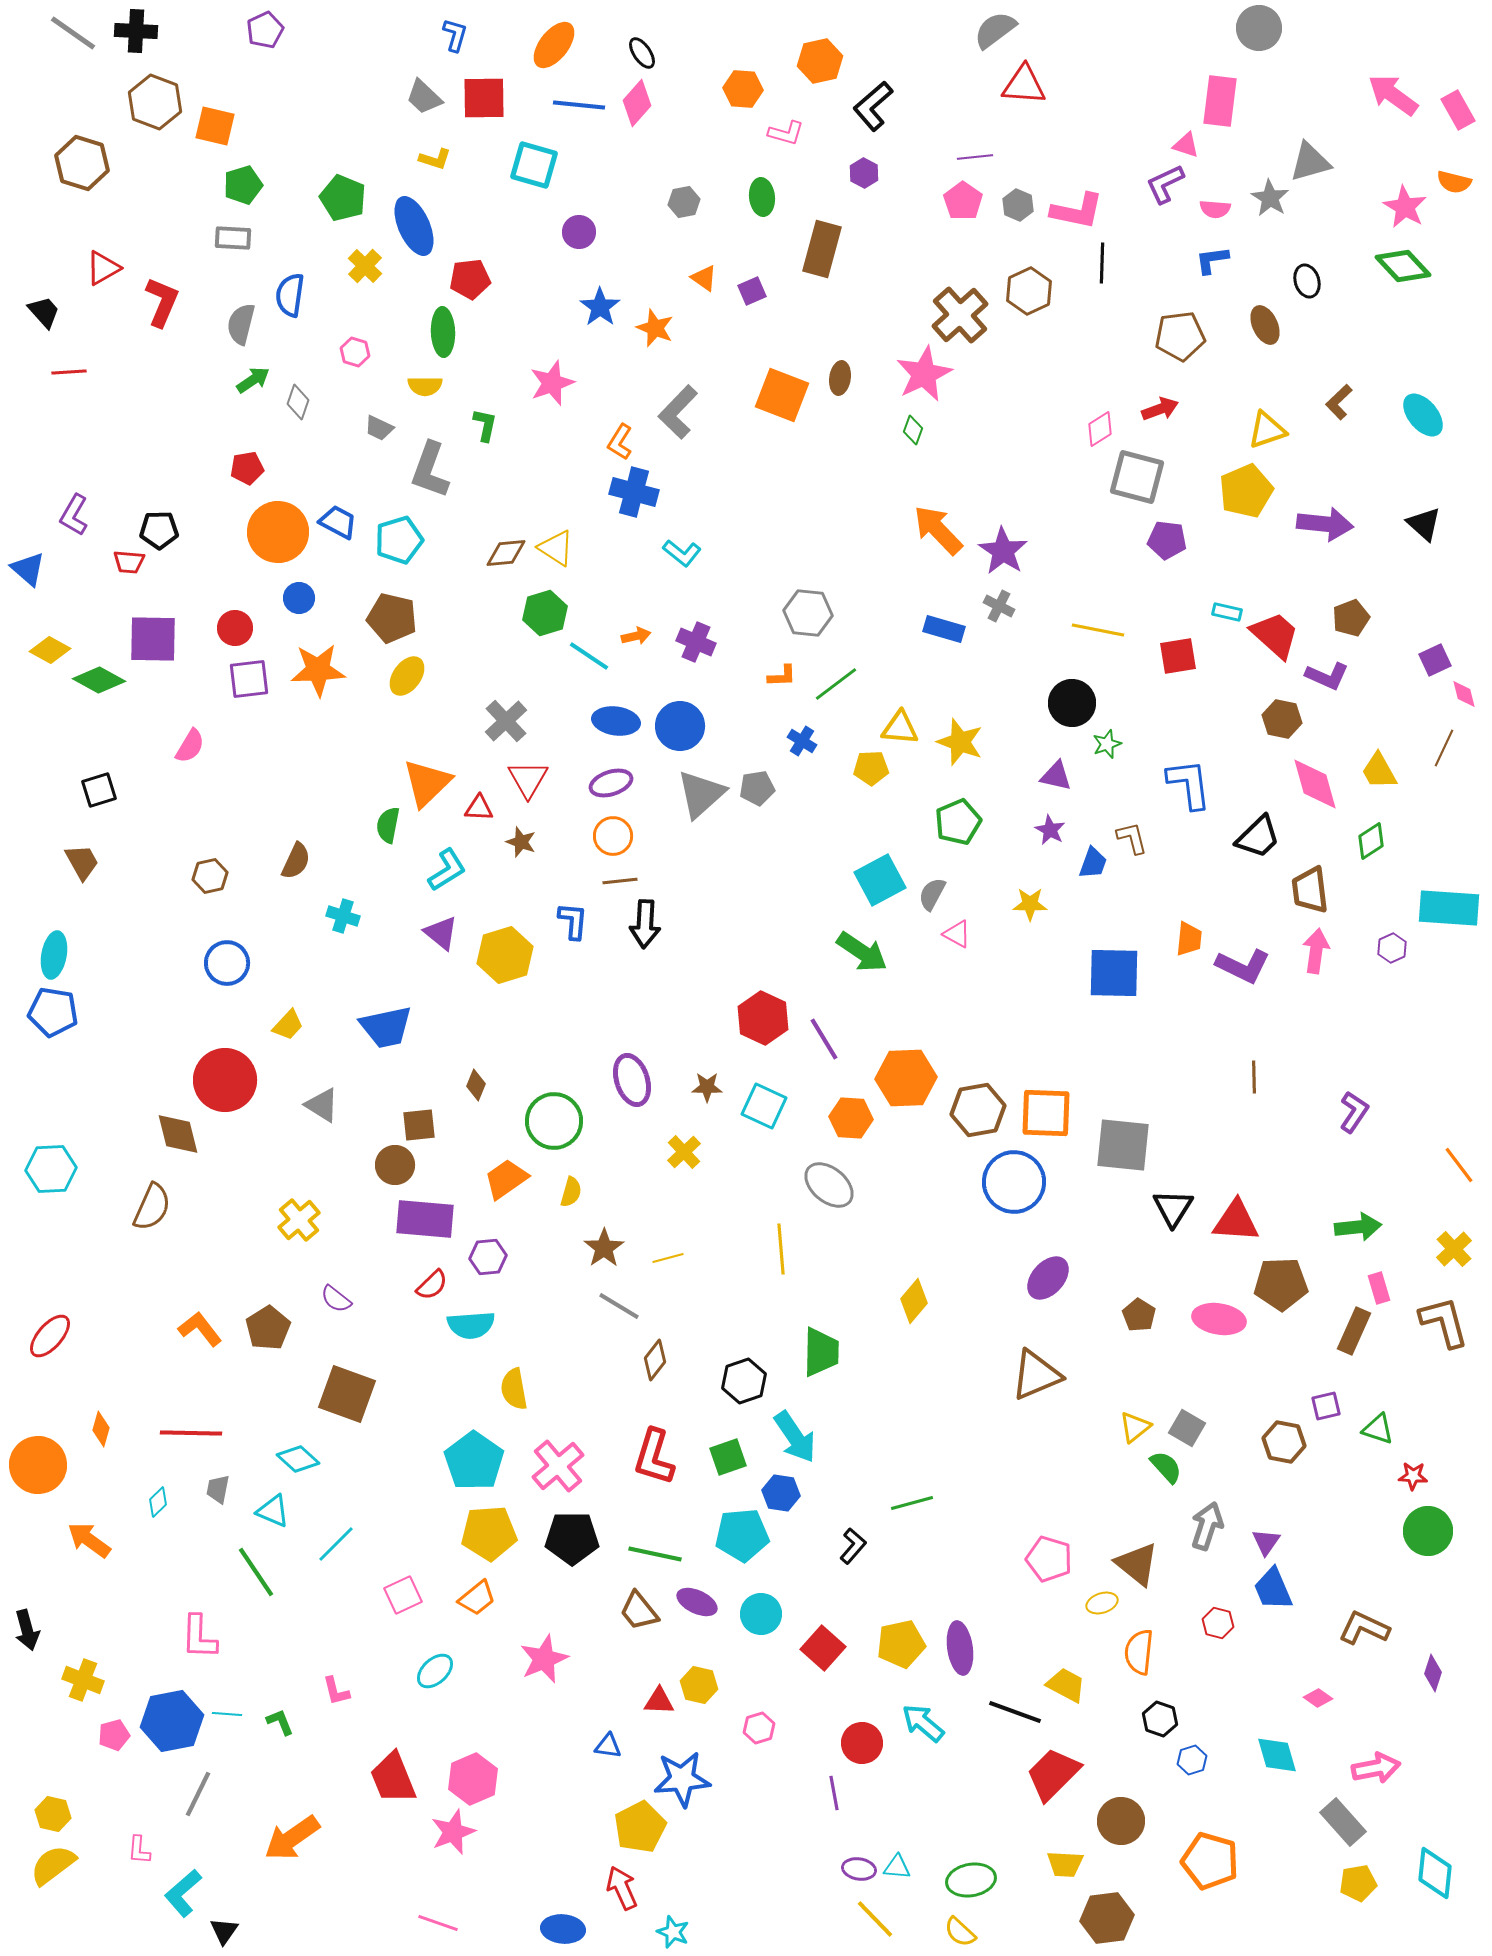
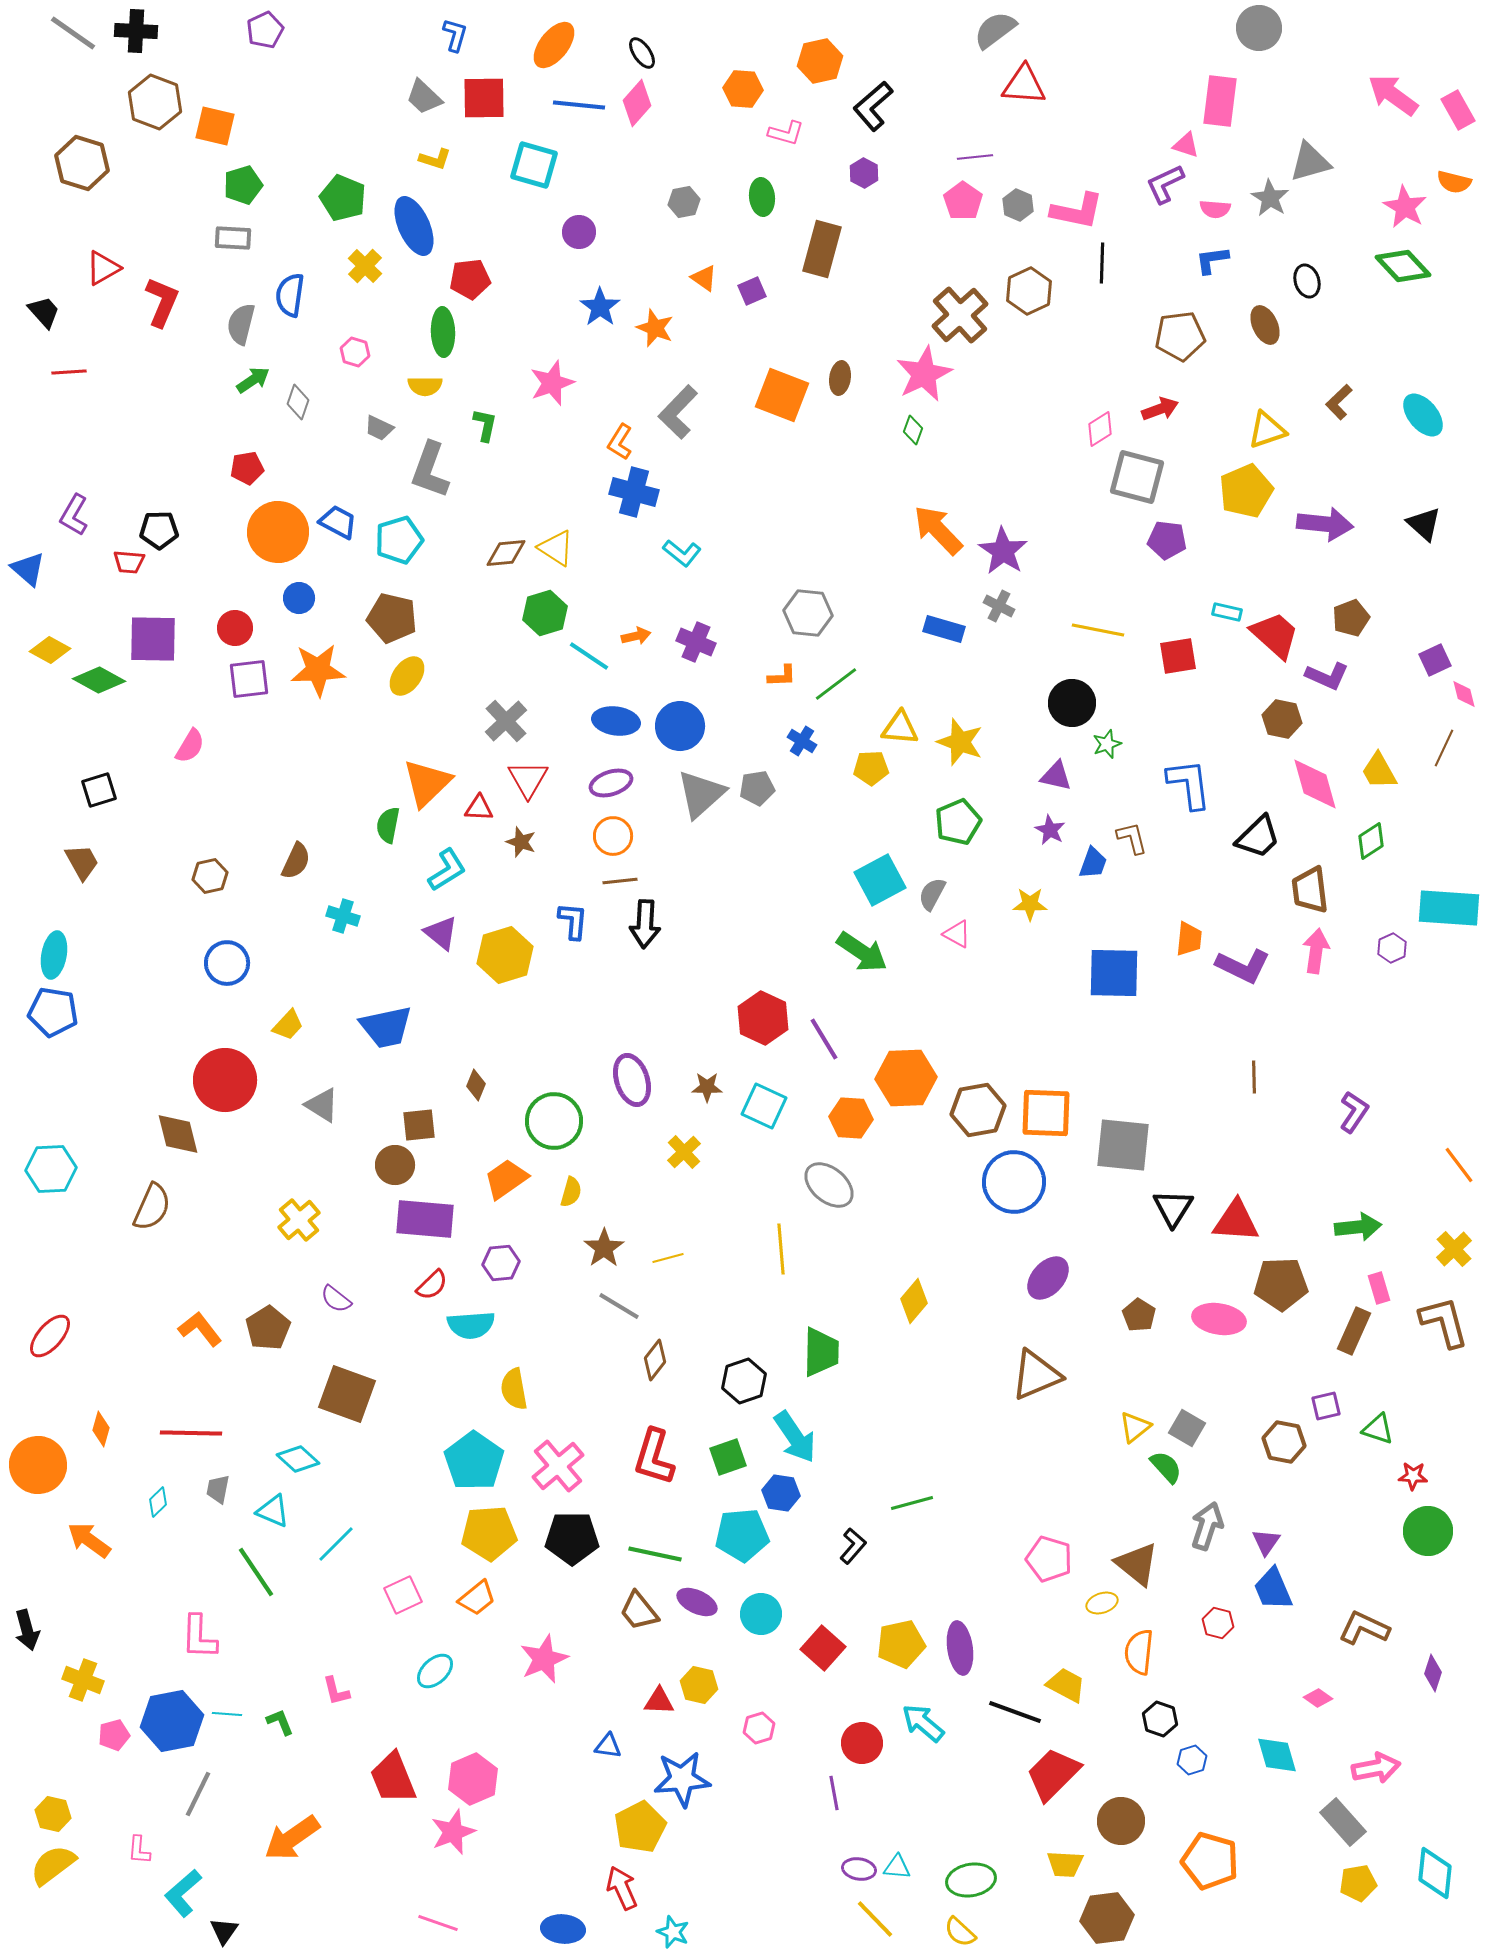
purple hexagon at (488, 1257): moved 13 px right, 6 px down
